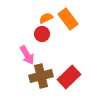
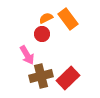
red rectangle: moved 1 px left, 1 px down
